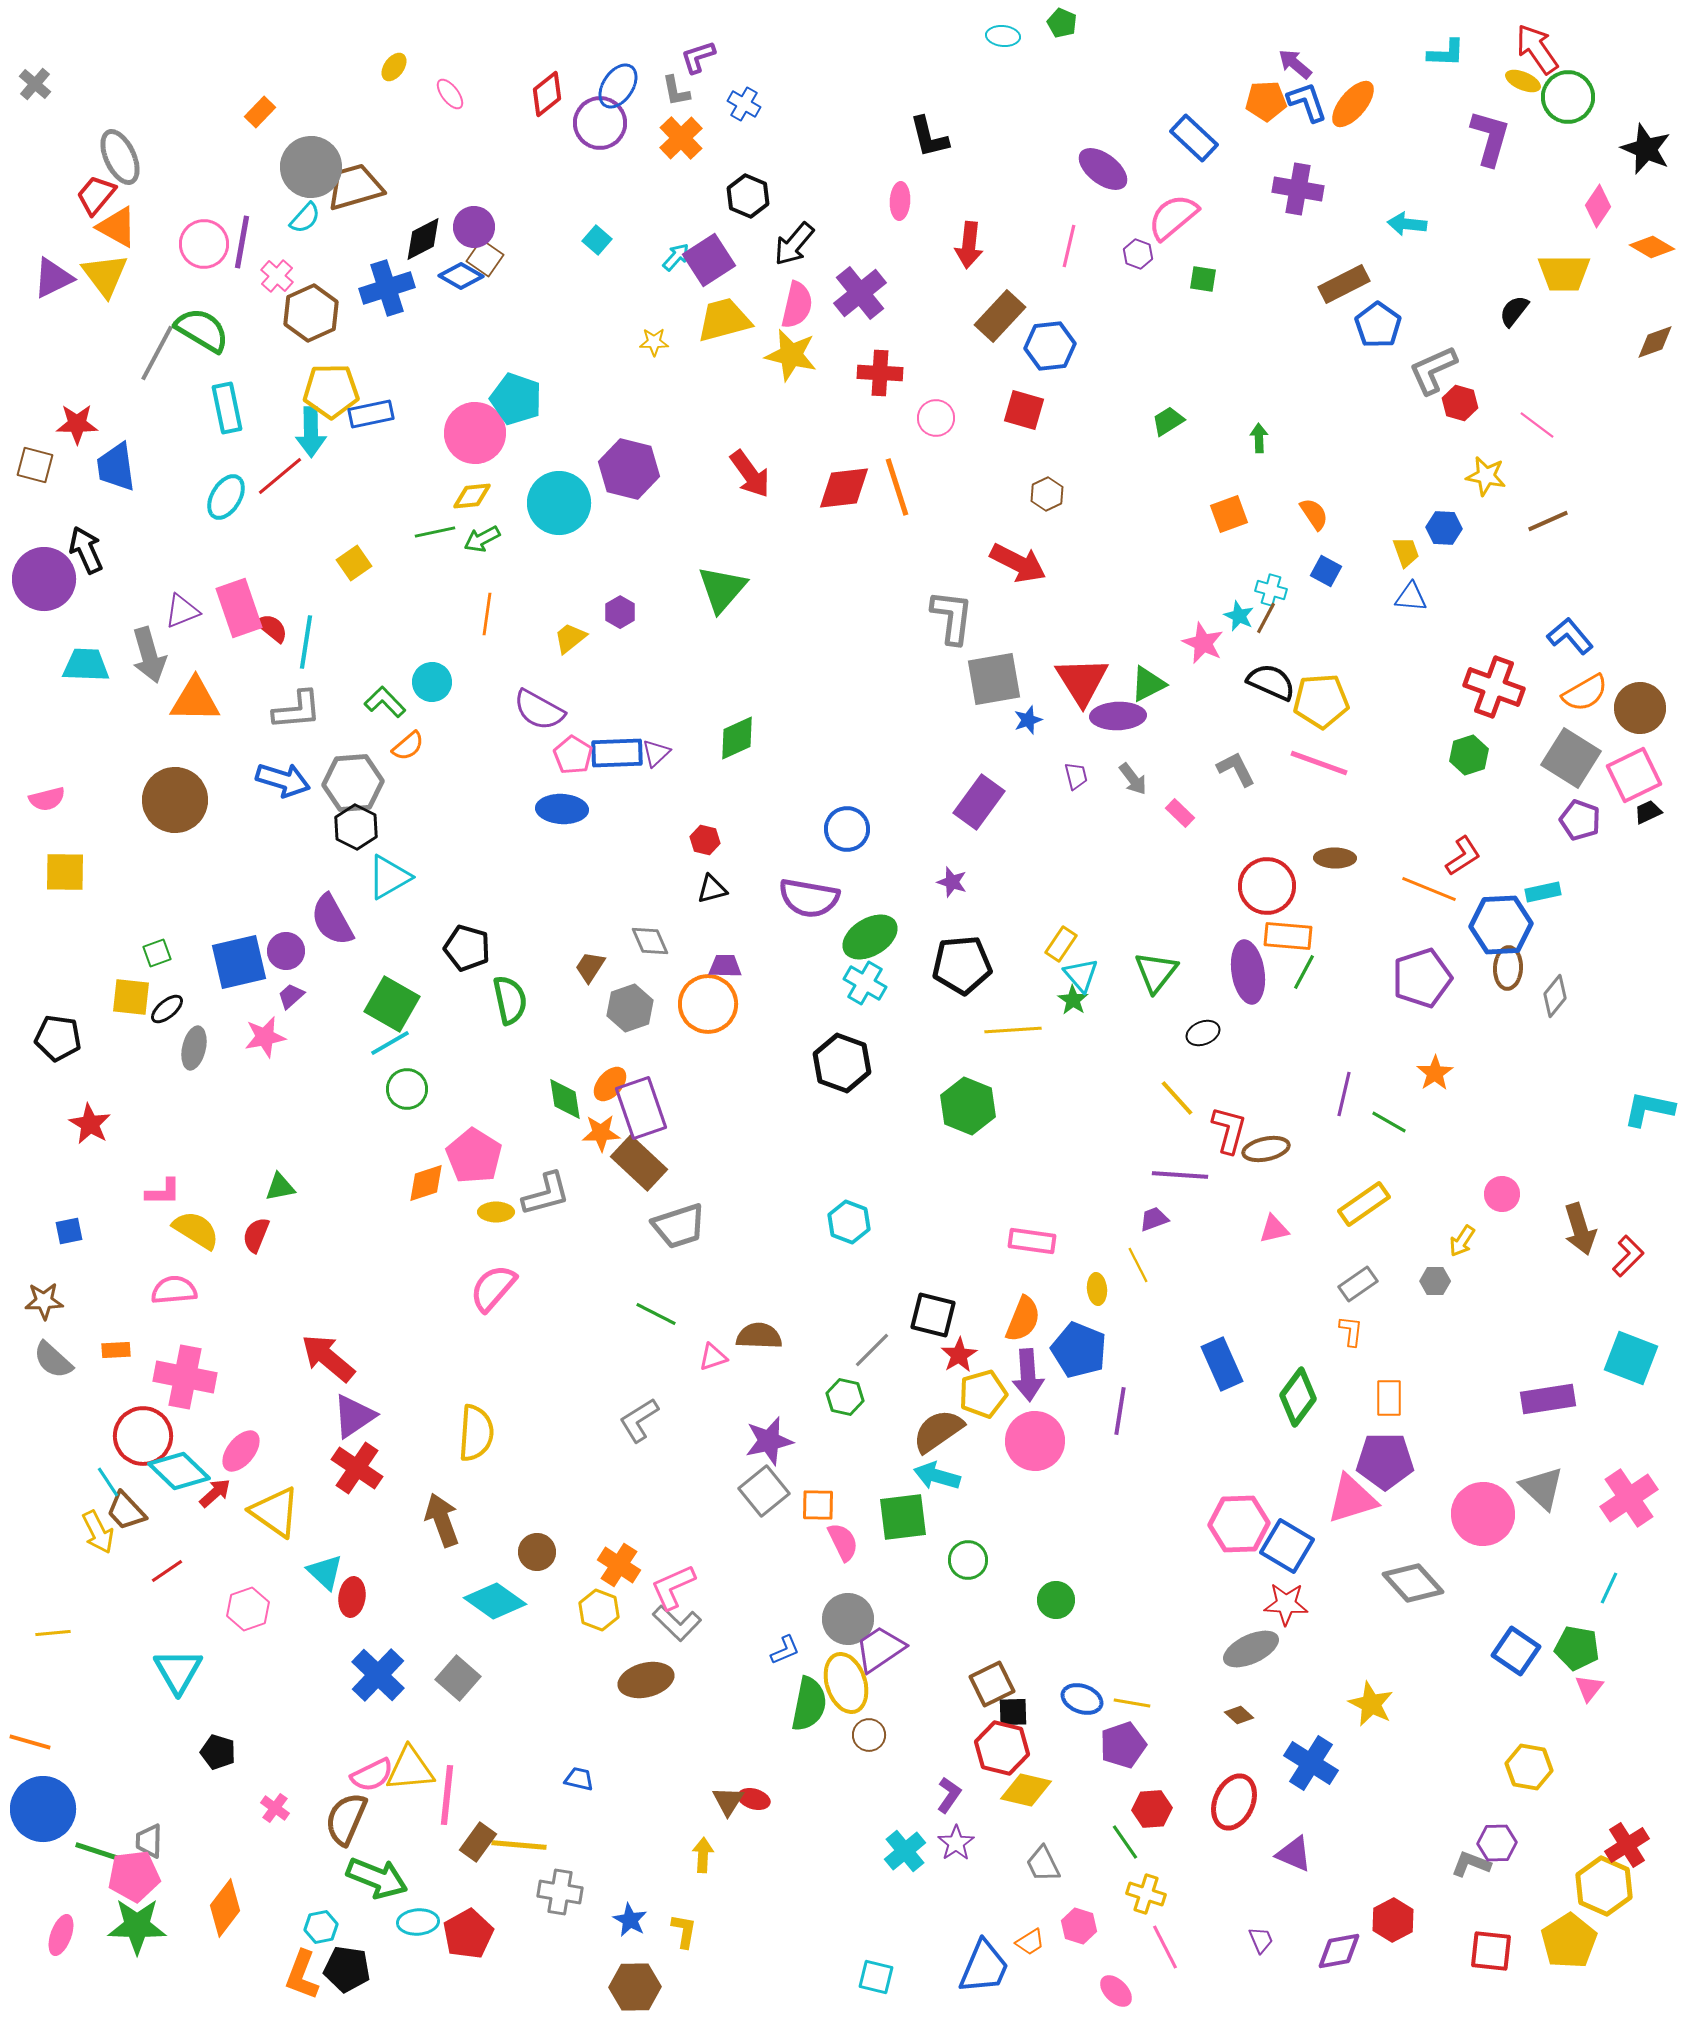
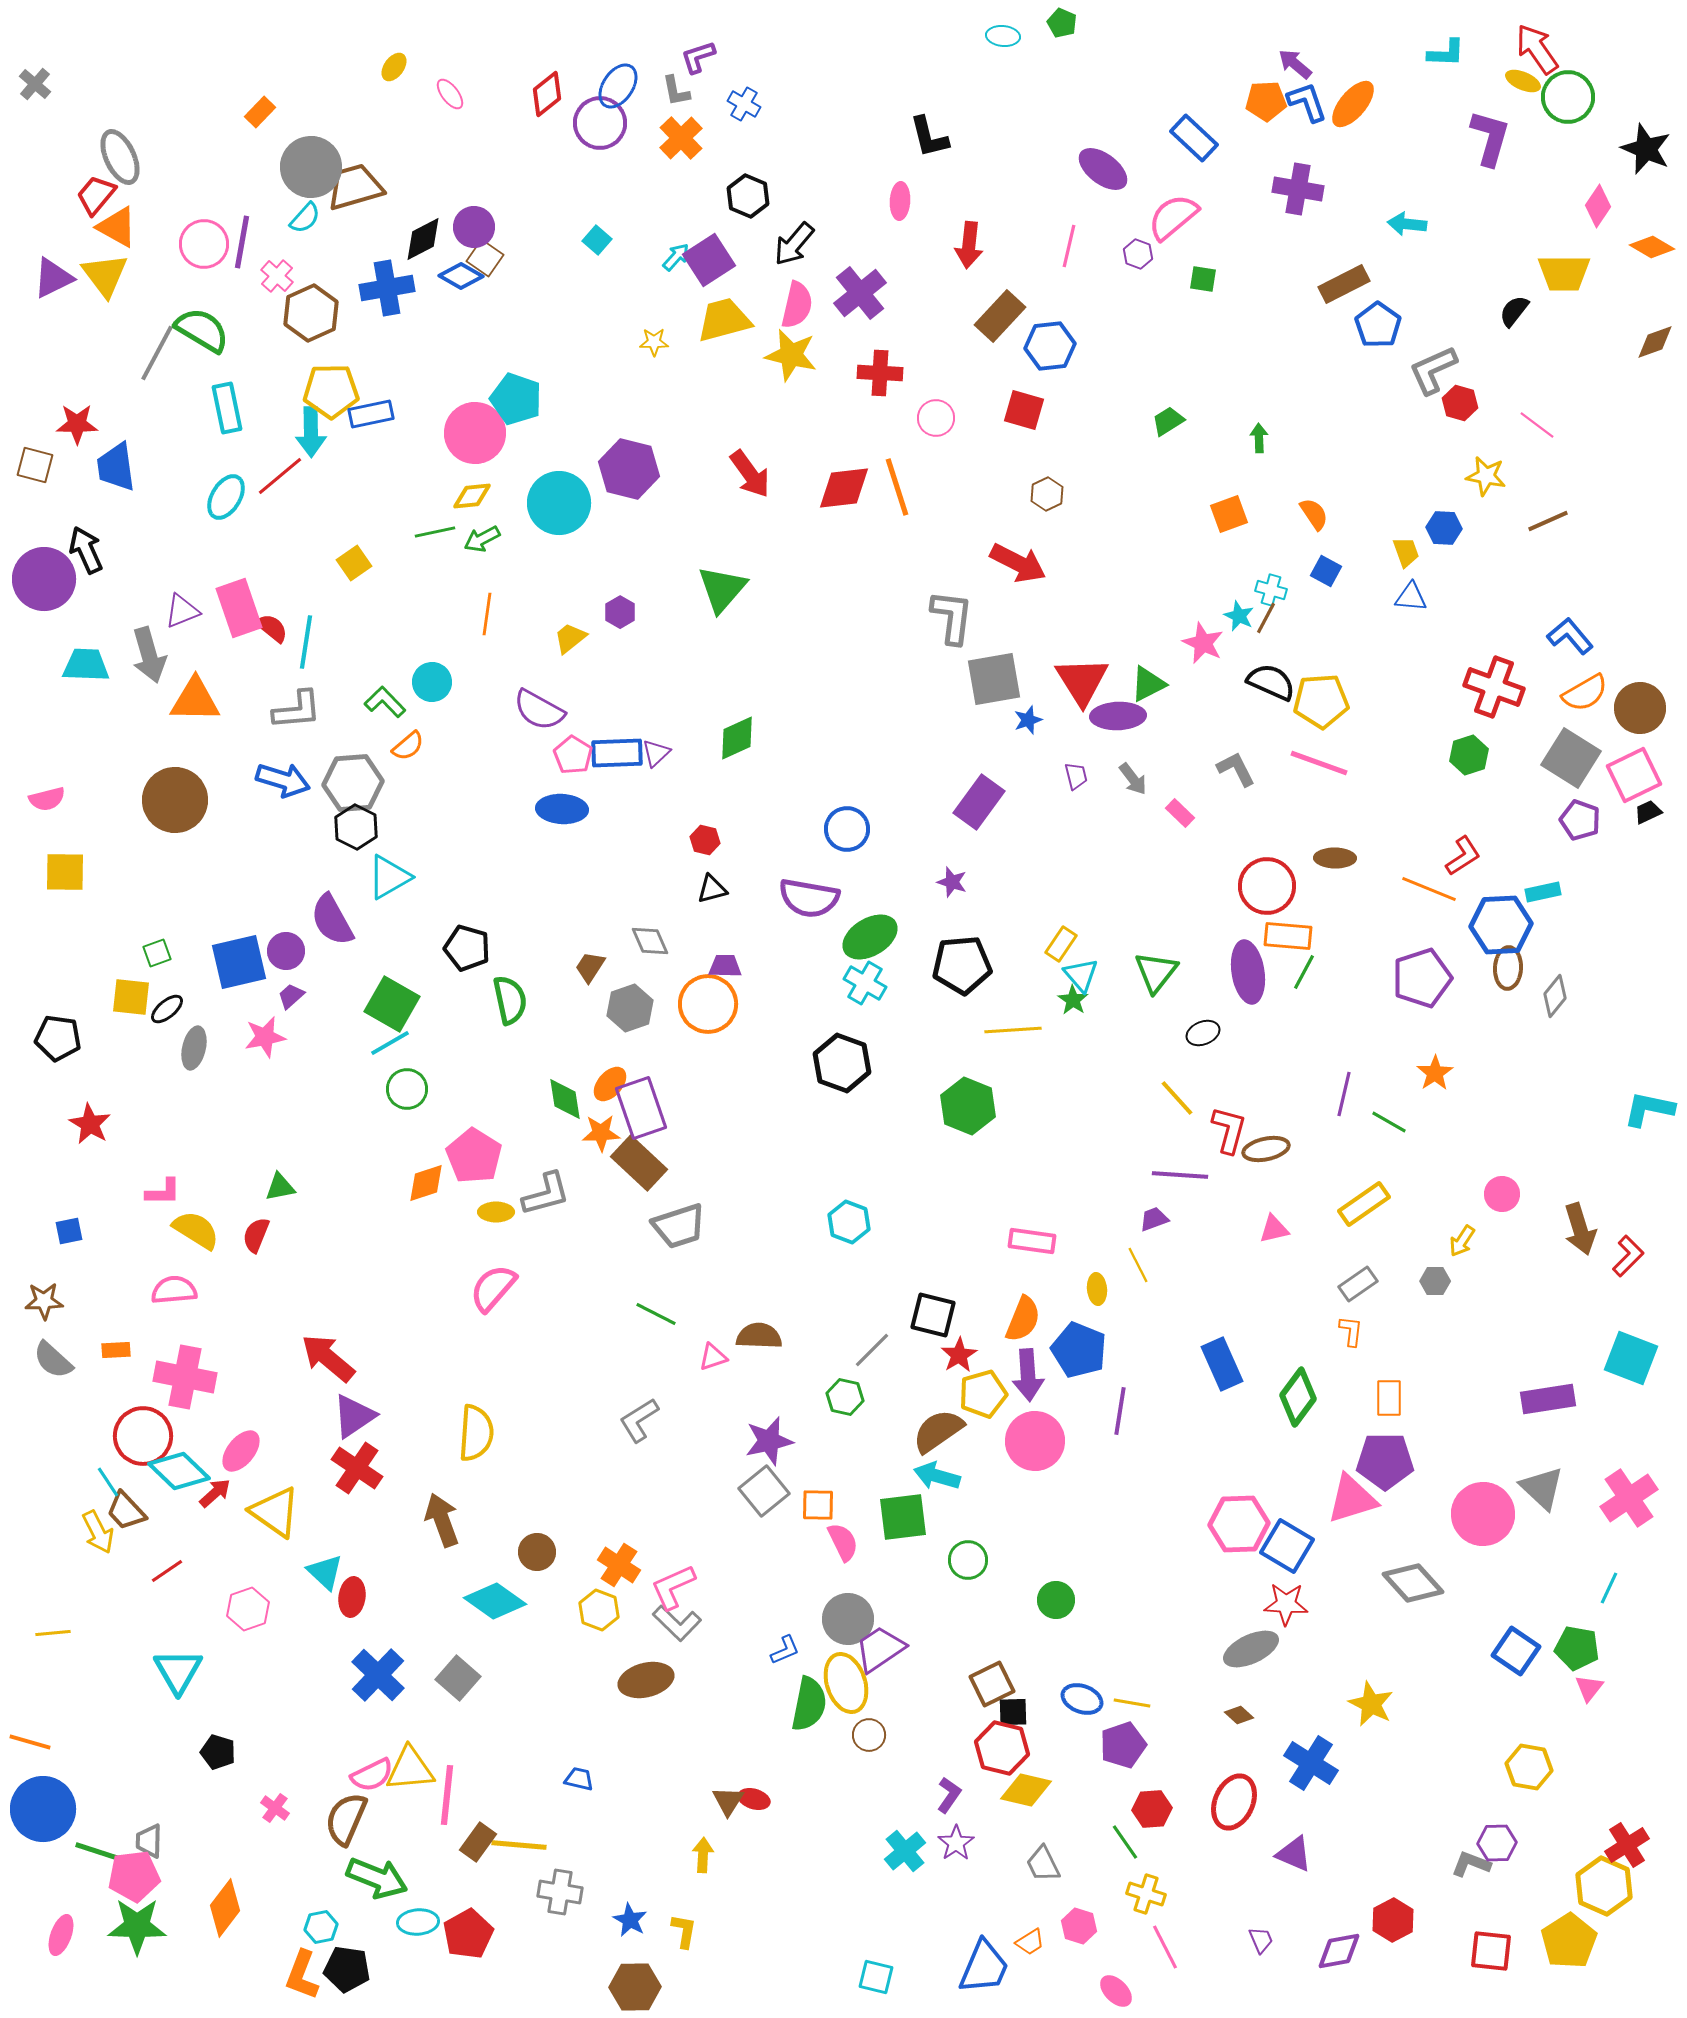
blue cross at (387, 288): rotated 8 degrees clockwise
